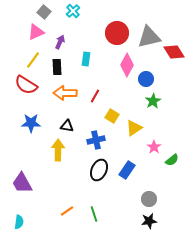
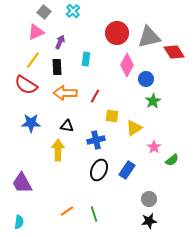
yellow square: rotated 24 degrees counterclockwise
